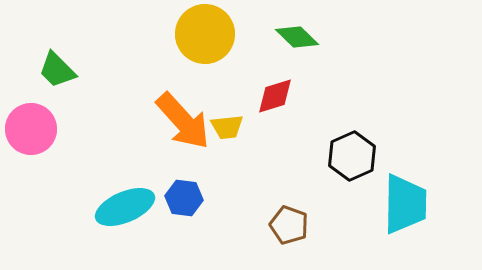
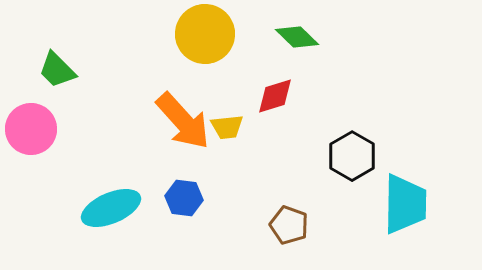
black hexagon: rotated 6 degrees counterclockwise
cyan ellipse: moved 14 px left, 1 px down
